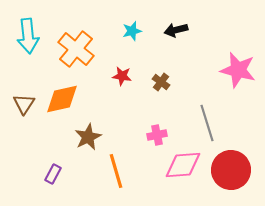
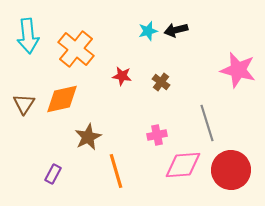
cyan star: moved 16 px right
